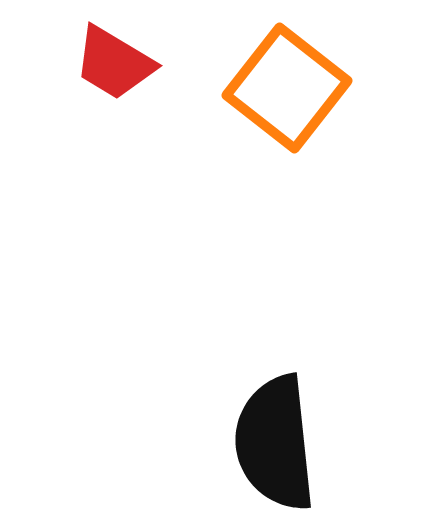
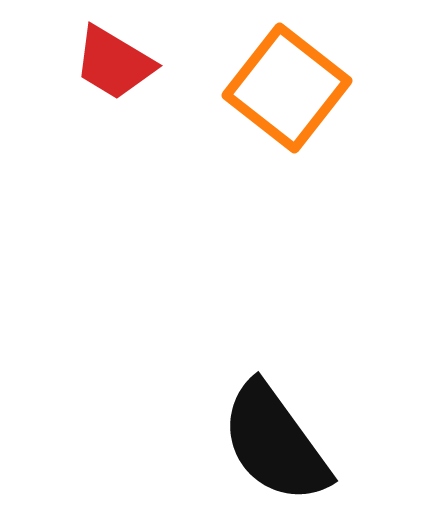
black semicircle: rotated 30 degrees counterclockwise
